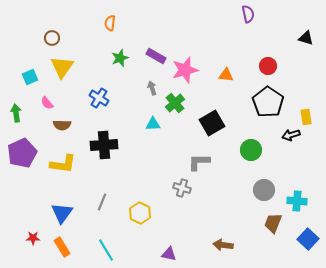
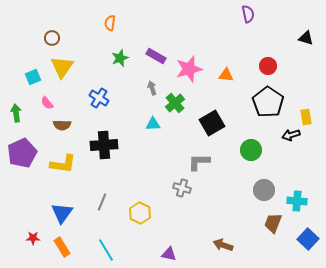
pink star: moved 4 px right, 1 px up
cyan square: moved 3 px right
brown arrow: rotated 12 degrees clockwise
